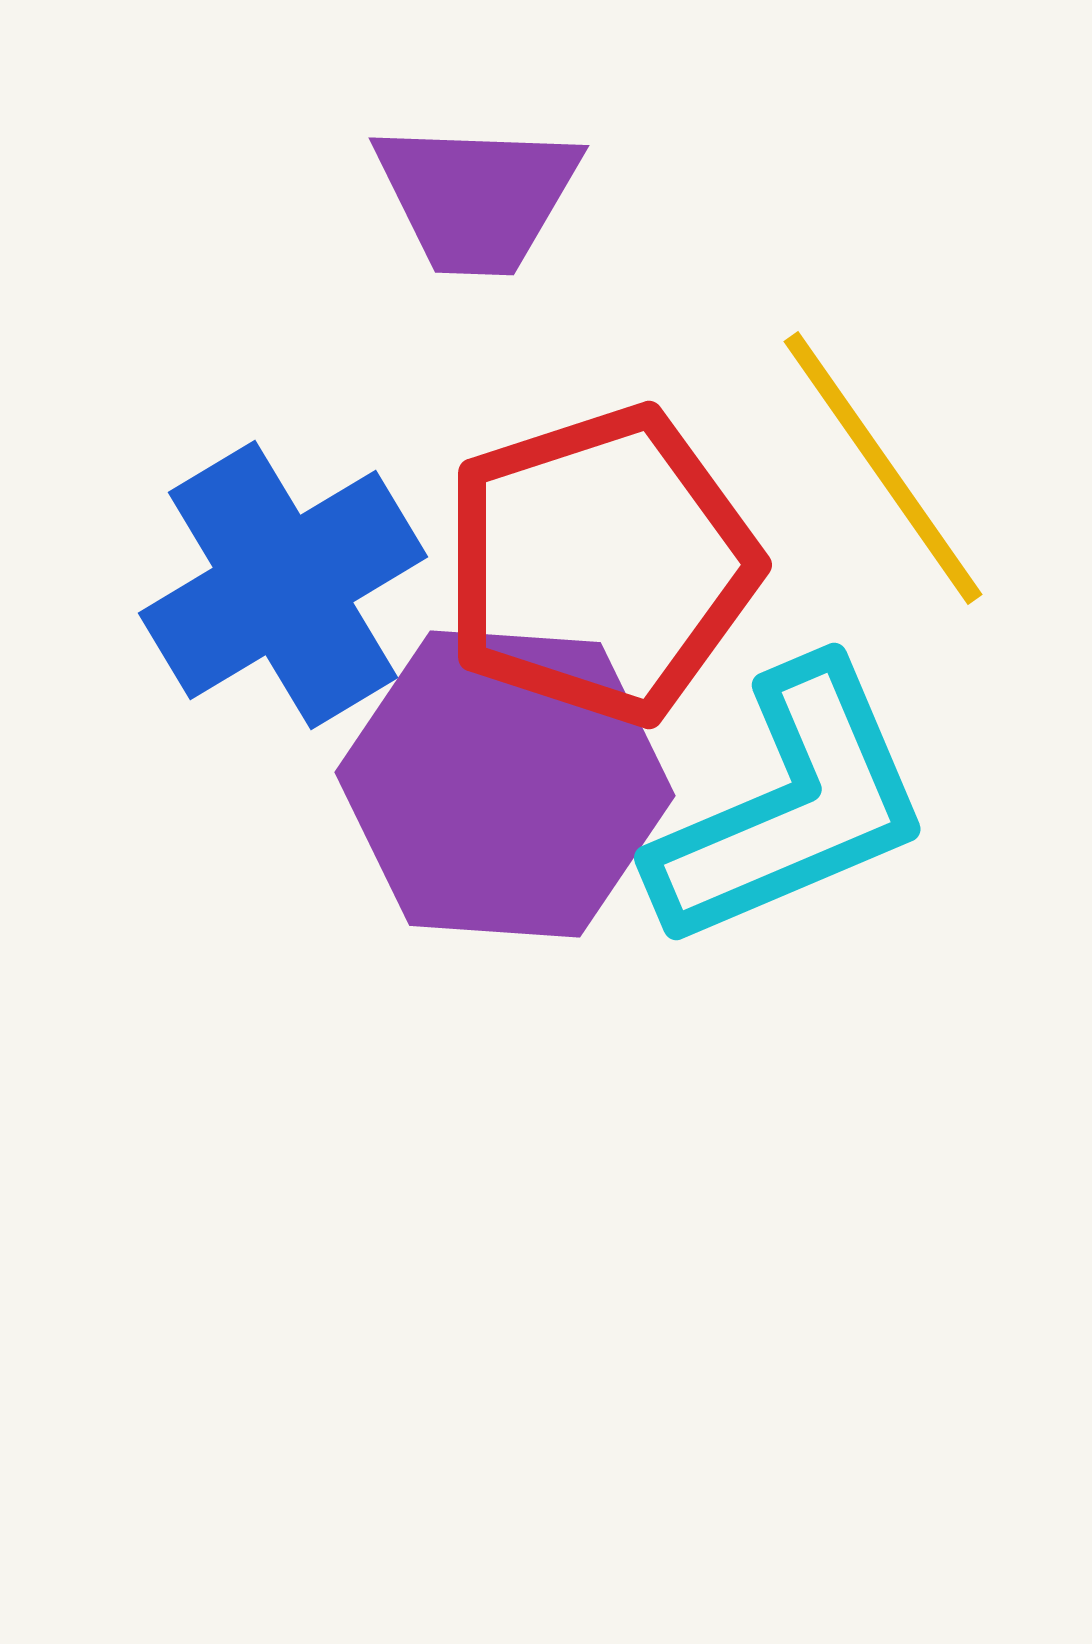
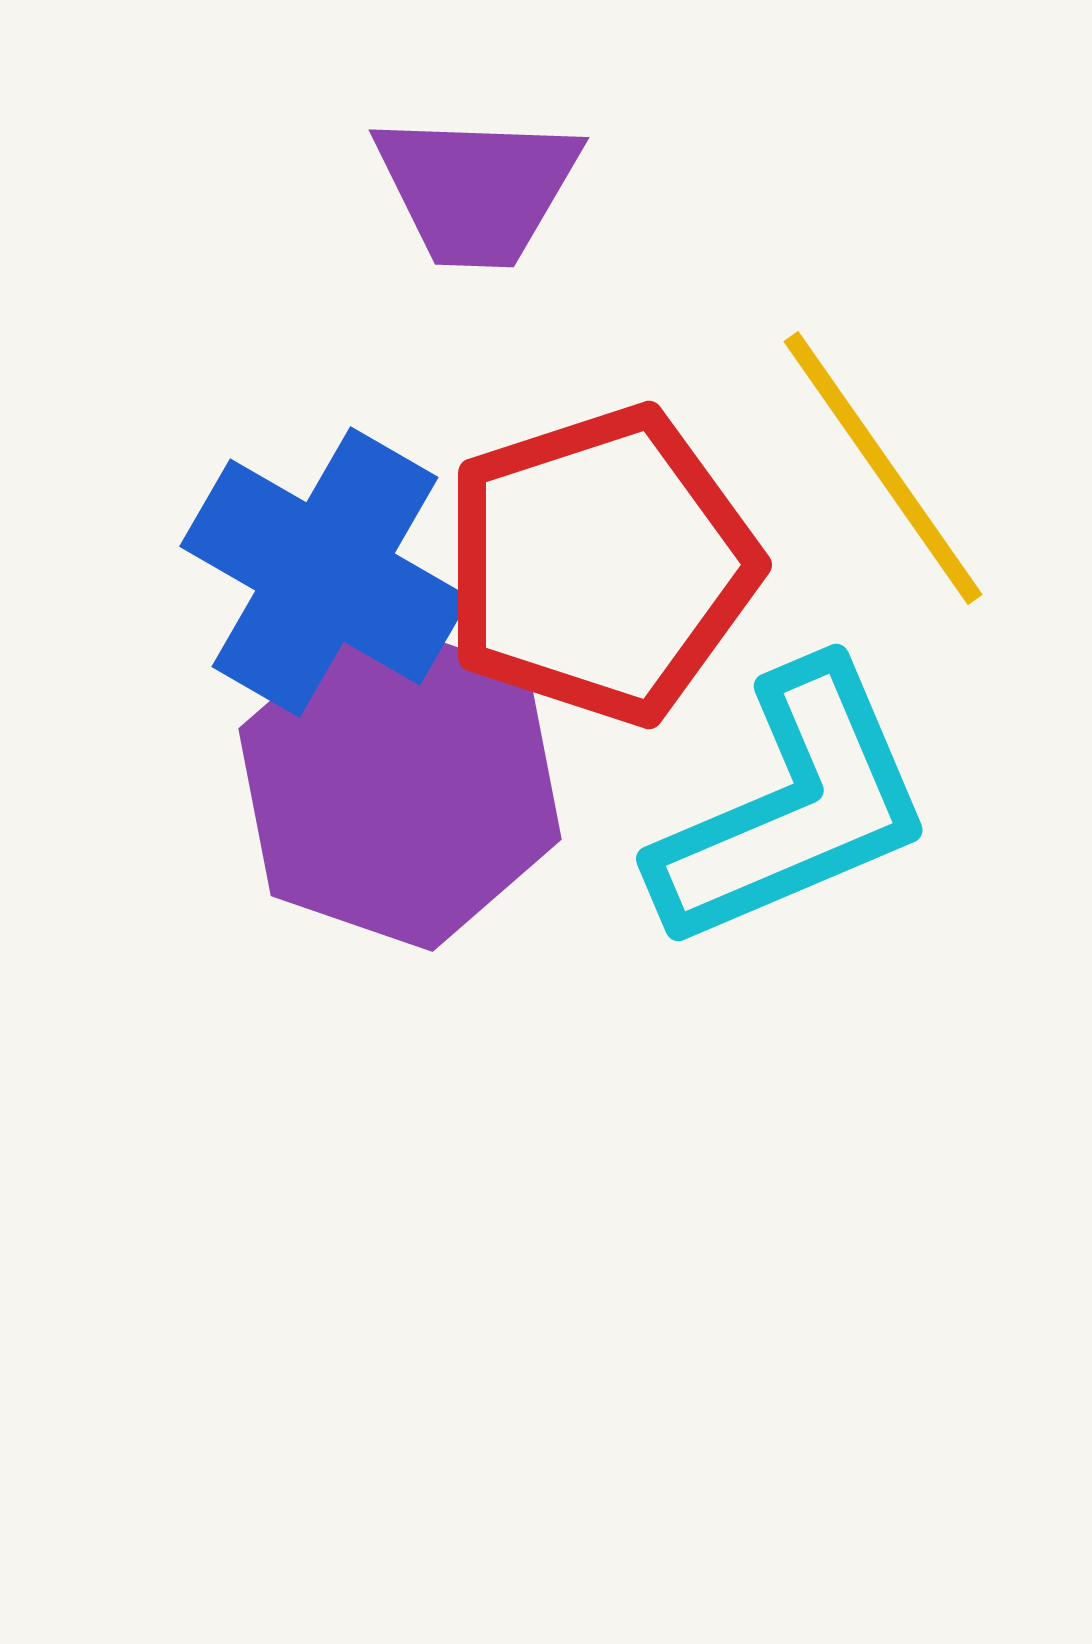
purple trapezoid: moved 8 px up
blue cross: moved 42 px right, 13 px up; rotated 29 degrees counterclockwise
purple hexagon: moved 105 px left; rotated 15 degrees clockwise
cyan L-shape: moved 2 px right, 1 px down
